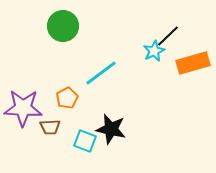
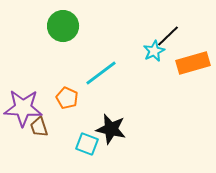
orange pentagon: rotated 20 degrees counterclockwise
brown trapezoid: moved 11 px left; rotated 75 degrees clockwise
cyan square: moved 2 px right, 3 px down
